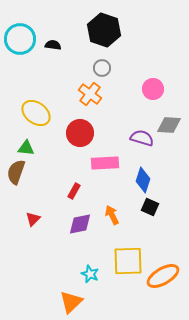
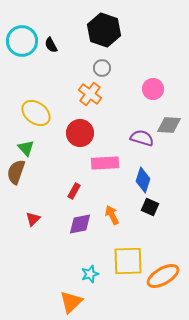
cyan circle: moved 2 px right, 2 px down
black semicircle: moved 2 px left; rotated 126 degrees counterclockwise
green triangle: rotated 42 degrees clockwise
cyan star: rotated 30 degrees clockwise
